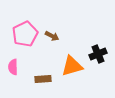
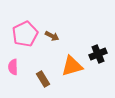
brown rectangle: rotated 63 degrees clockwise
